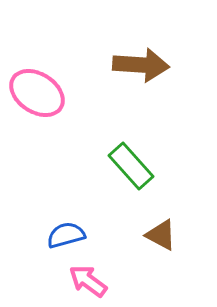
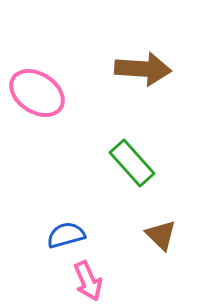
brown arrow: moved 2 px right, 4 px down
green rectangle: moved 1 px right, 3 px up
brown triangle: rotated 16 degrees clockwise
pink arrow: rotated 150 degrees counterclockwise
